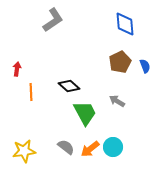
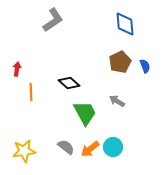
black diamond: moved 3 px up
